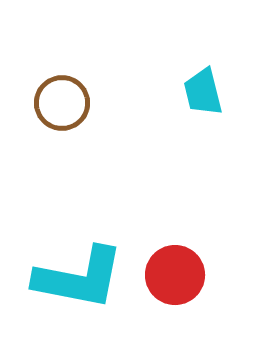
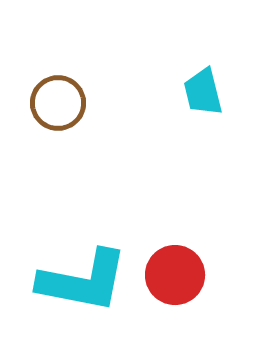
brown circle: moved 4 px left
cyan L-shape: moved 4 px right, 3 px down
